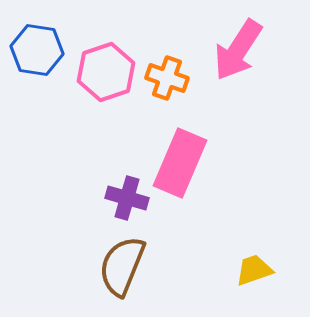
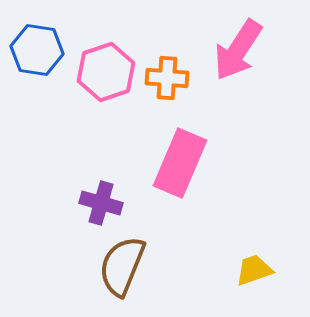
orange cross: rotated 15 degrees counterclockwise
purple cross: moved 26 px left, 5 px down
